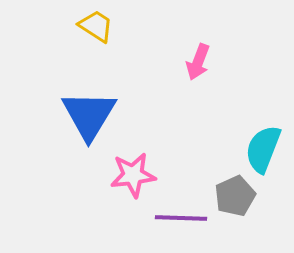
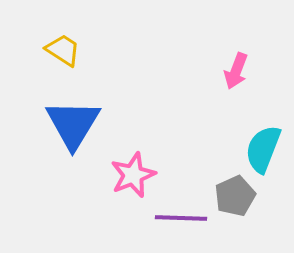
yellow trapezoid: moved 33 px left, 24 px down
pink arrow: moved 38 px right, 9 px down
blue triangle: moved 16 px left, 9 px down
pink star: rotated 15 degrees counterclockwise
